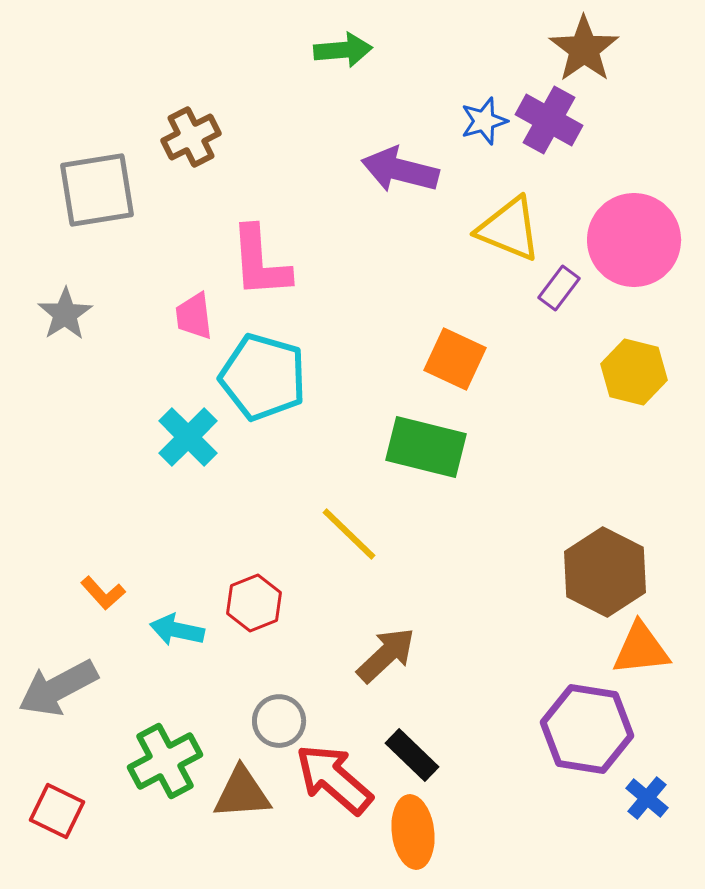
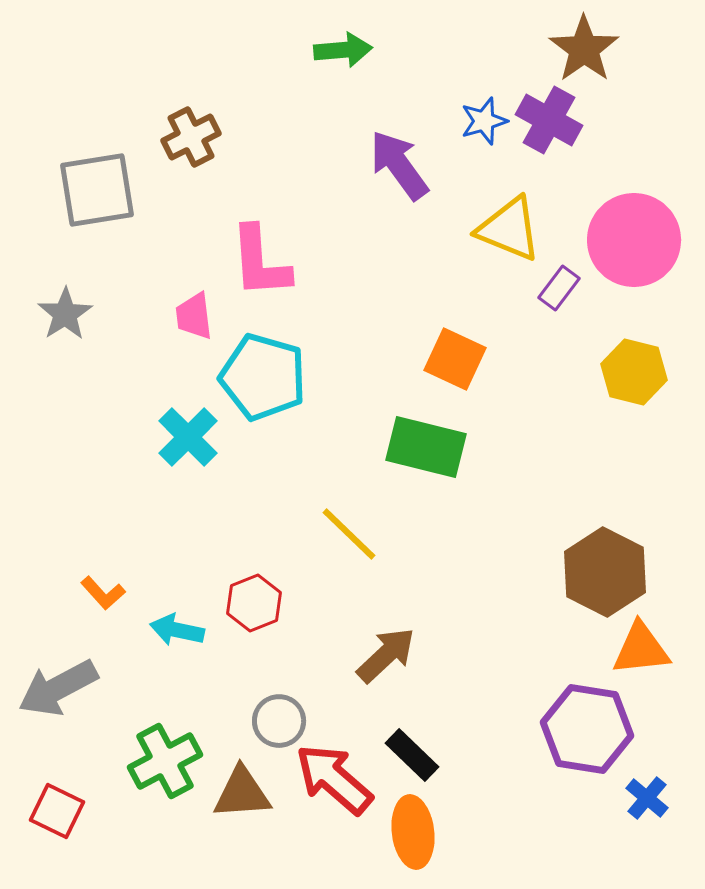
purple arrow: moved 1 px left, 5 px up; rotated 40 degrees clockwise
